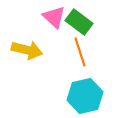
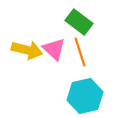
pink triangle: moved 32 px down
